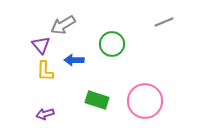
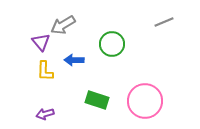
purple triangle: moved 3 px up
